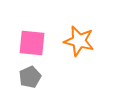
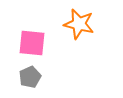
orange star: moved 17 px up
